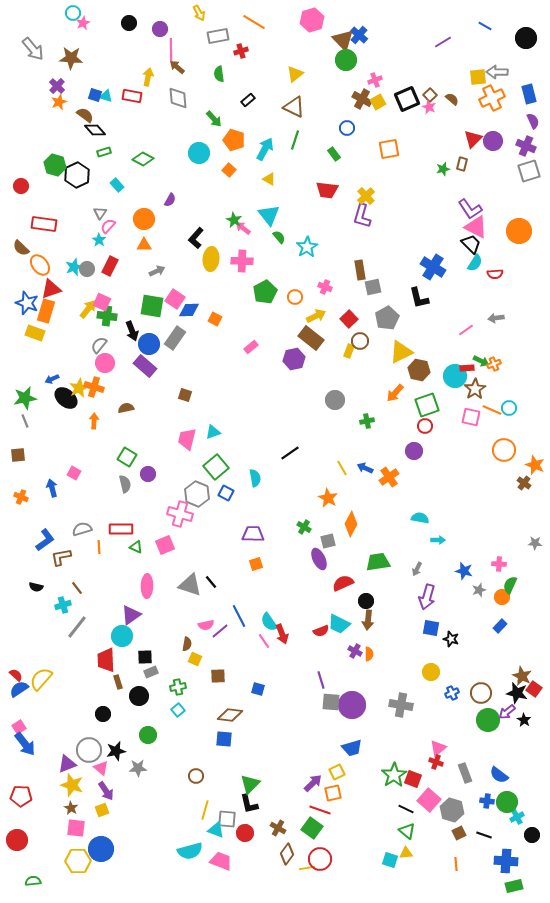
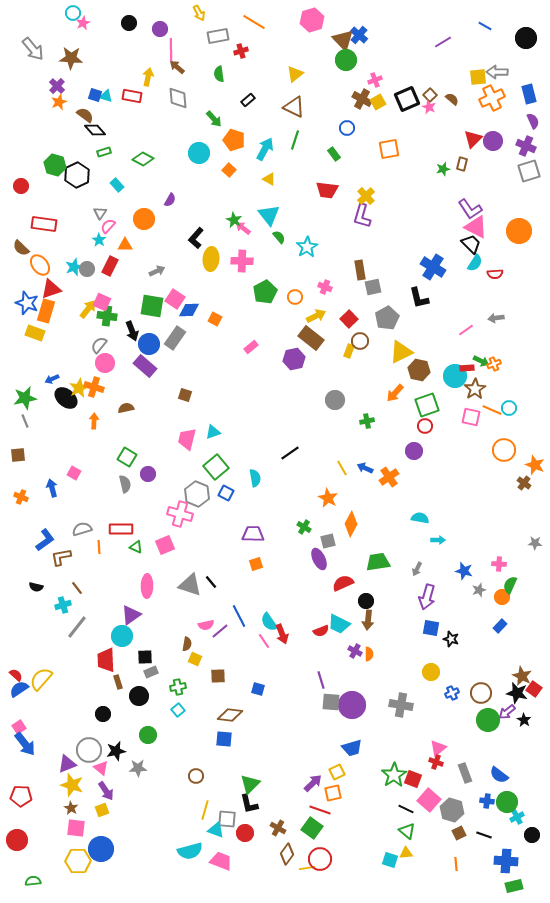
orange triangle at (144, 245): moved 19 px left
